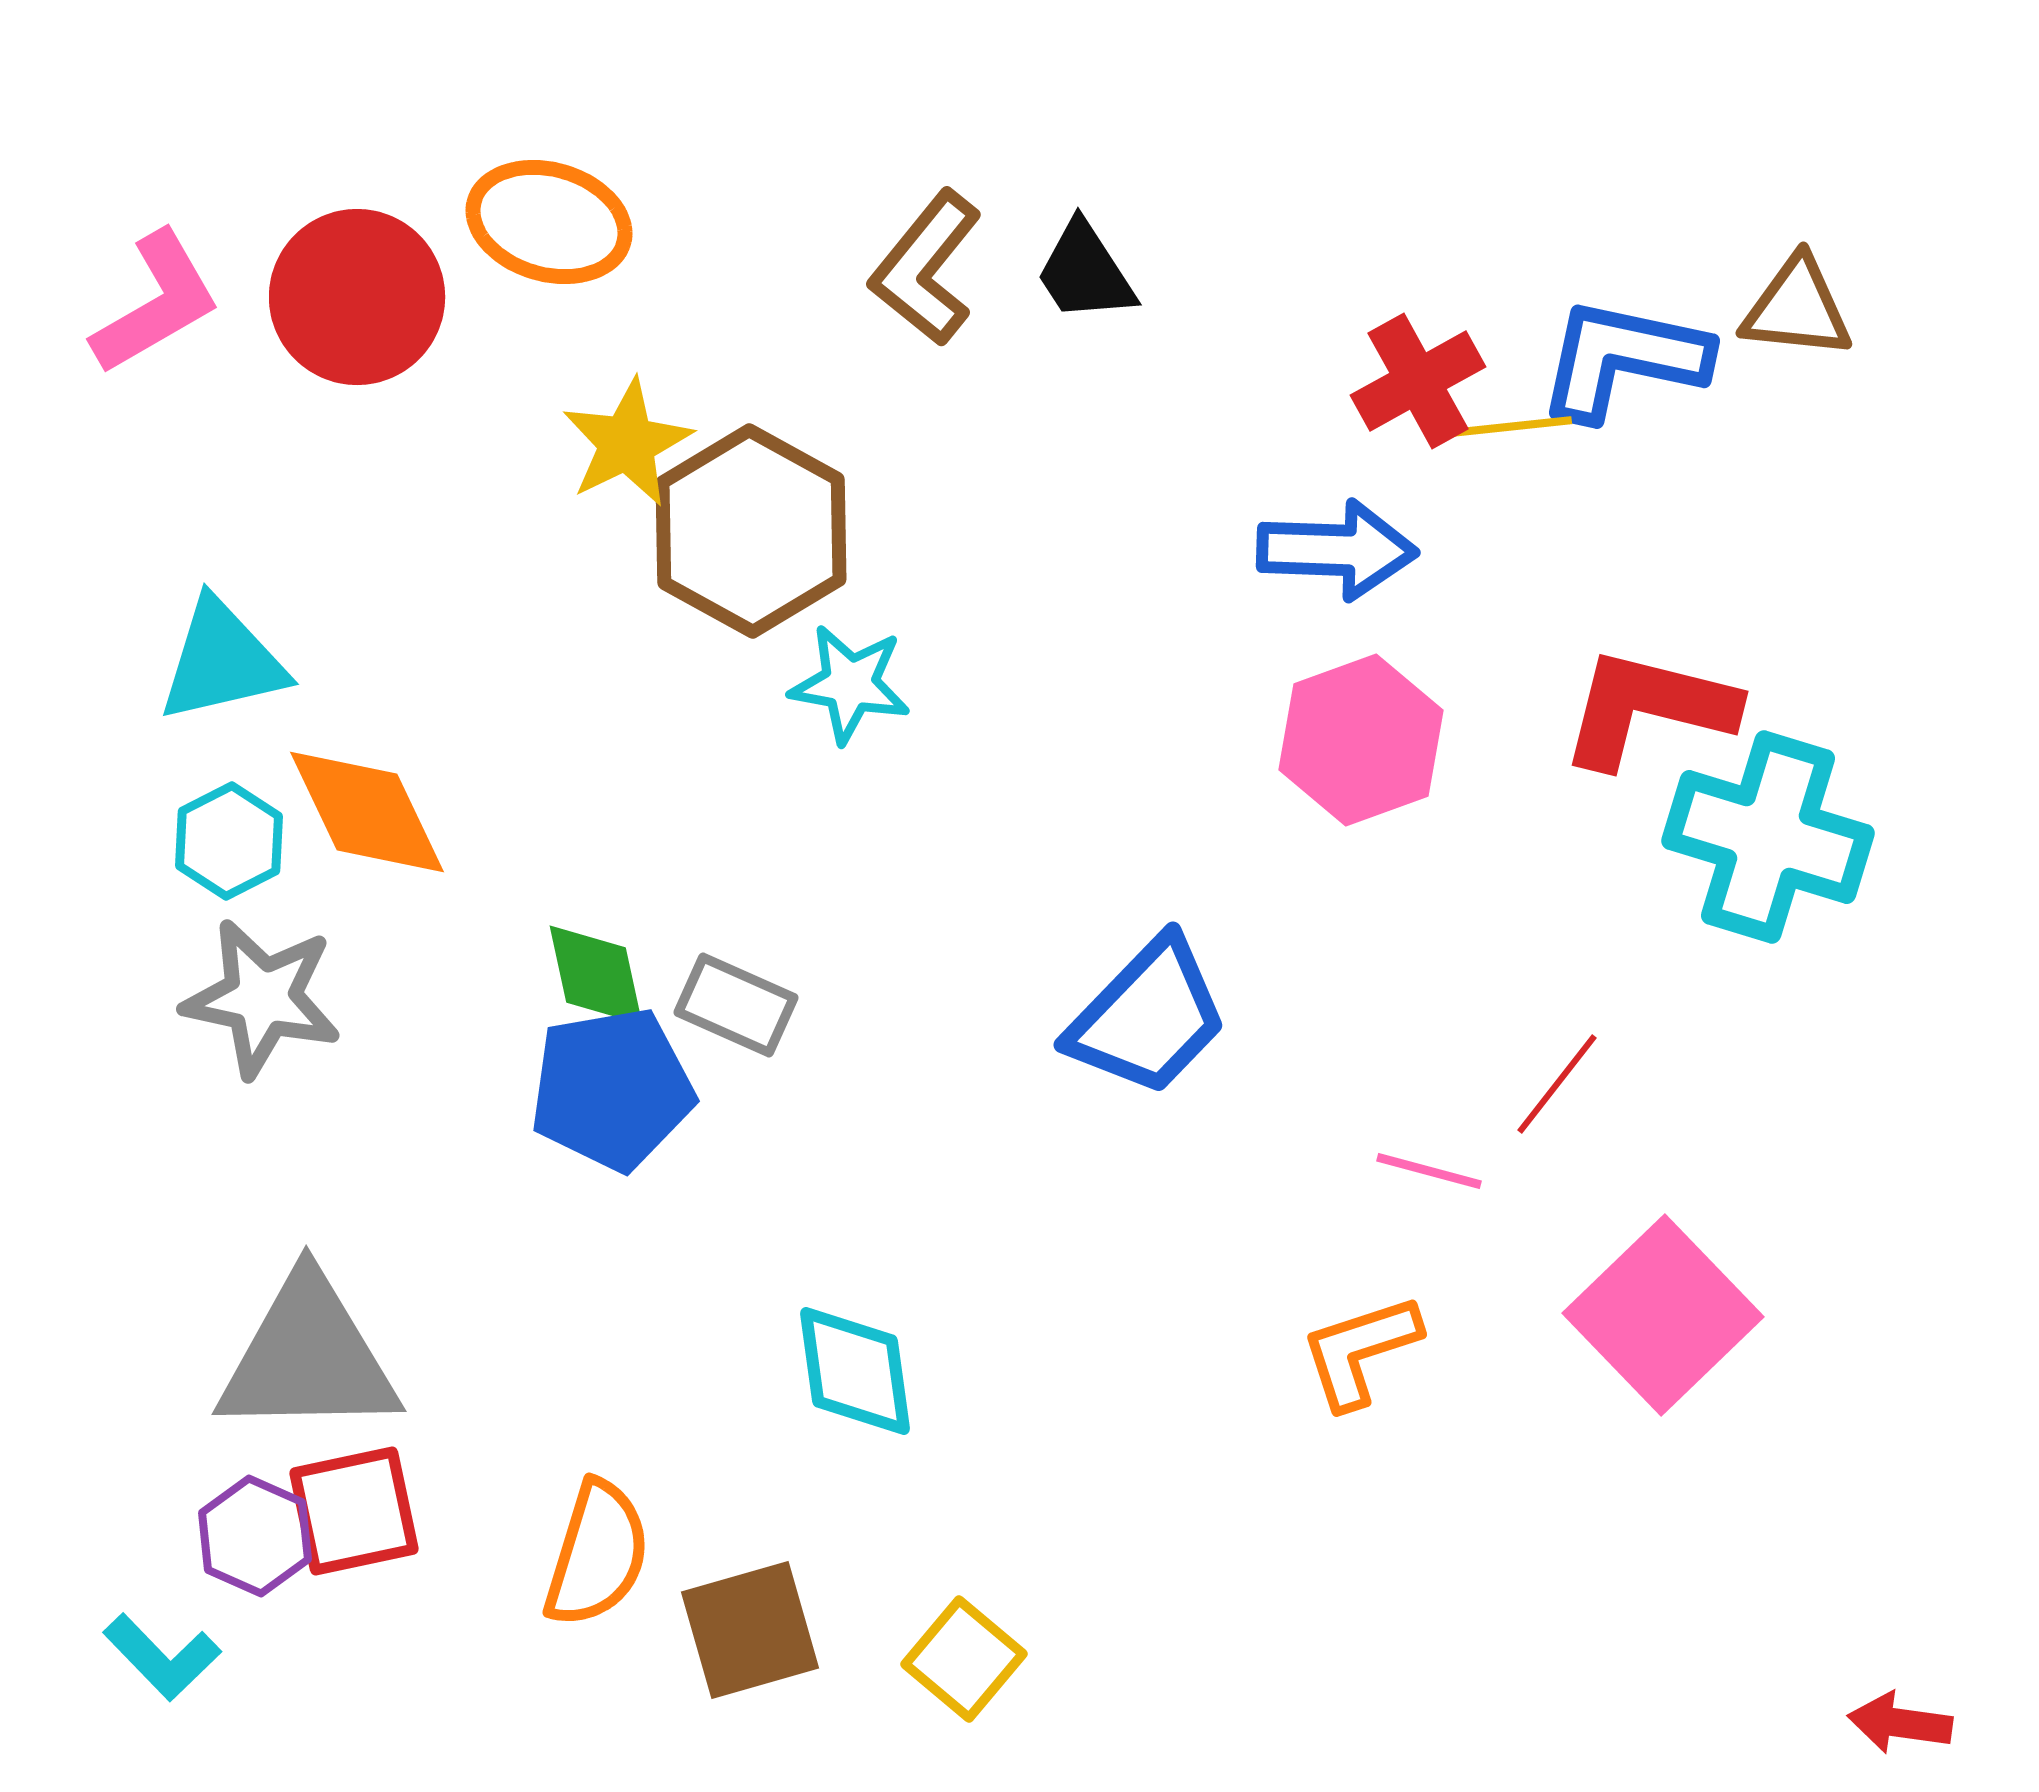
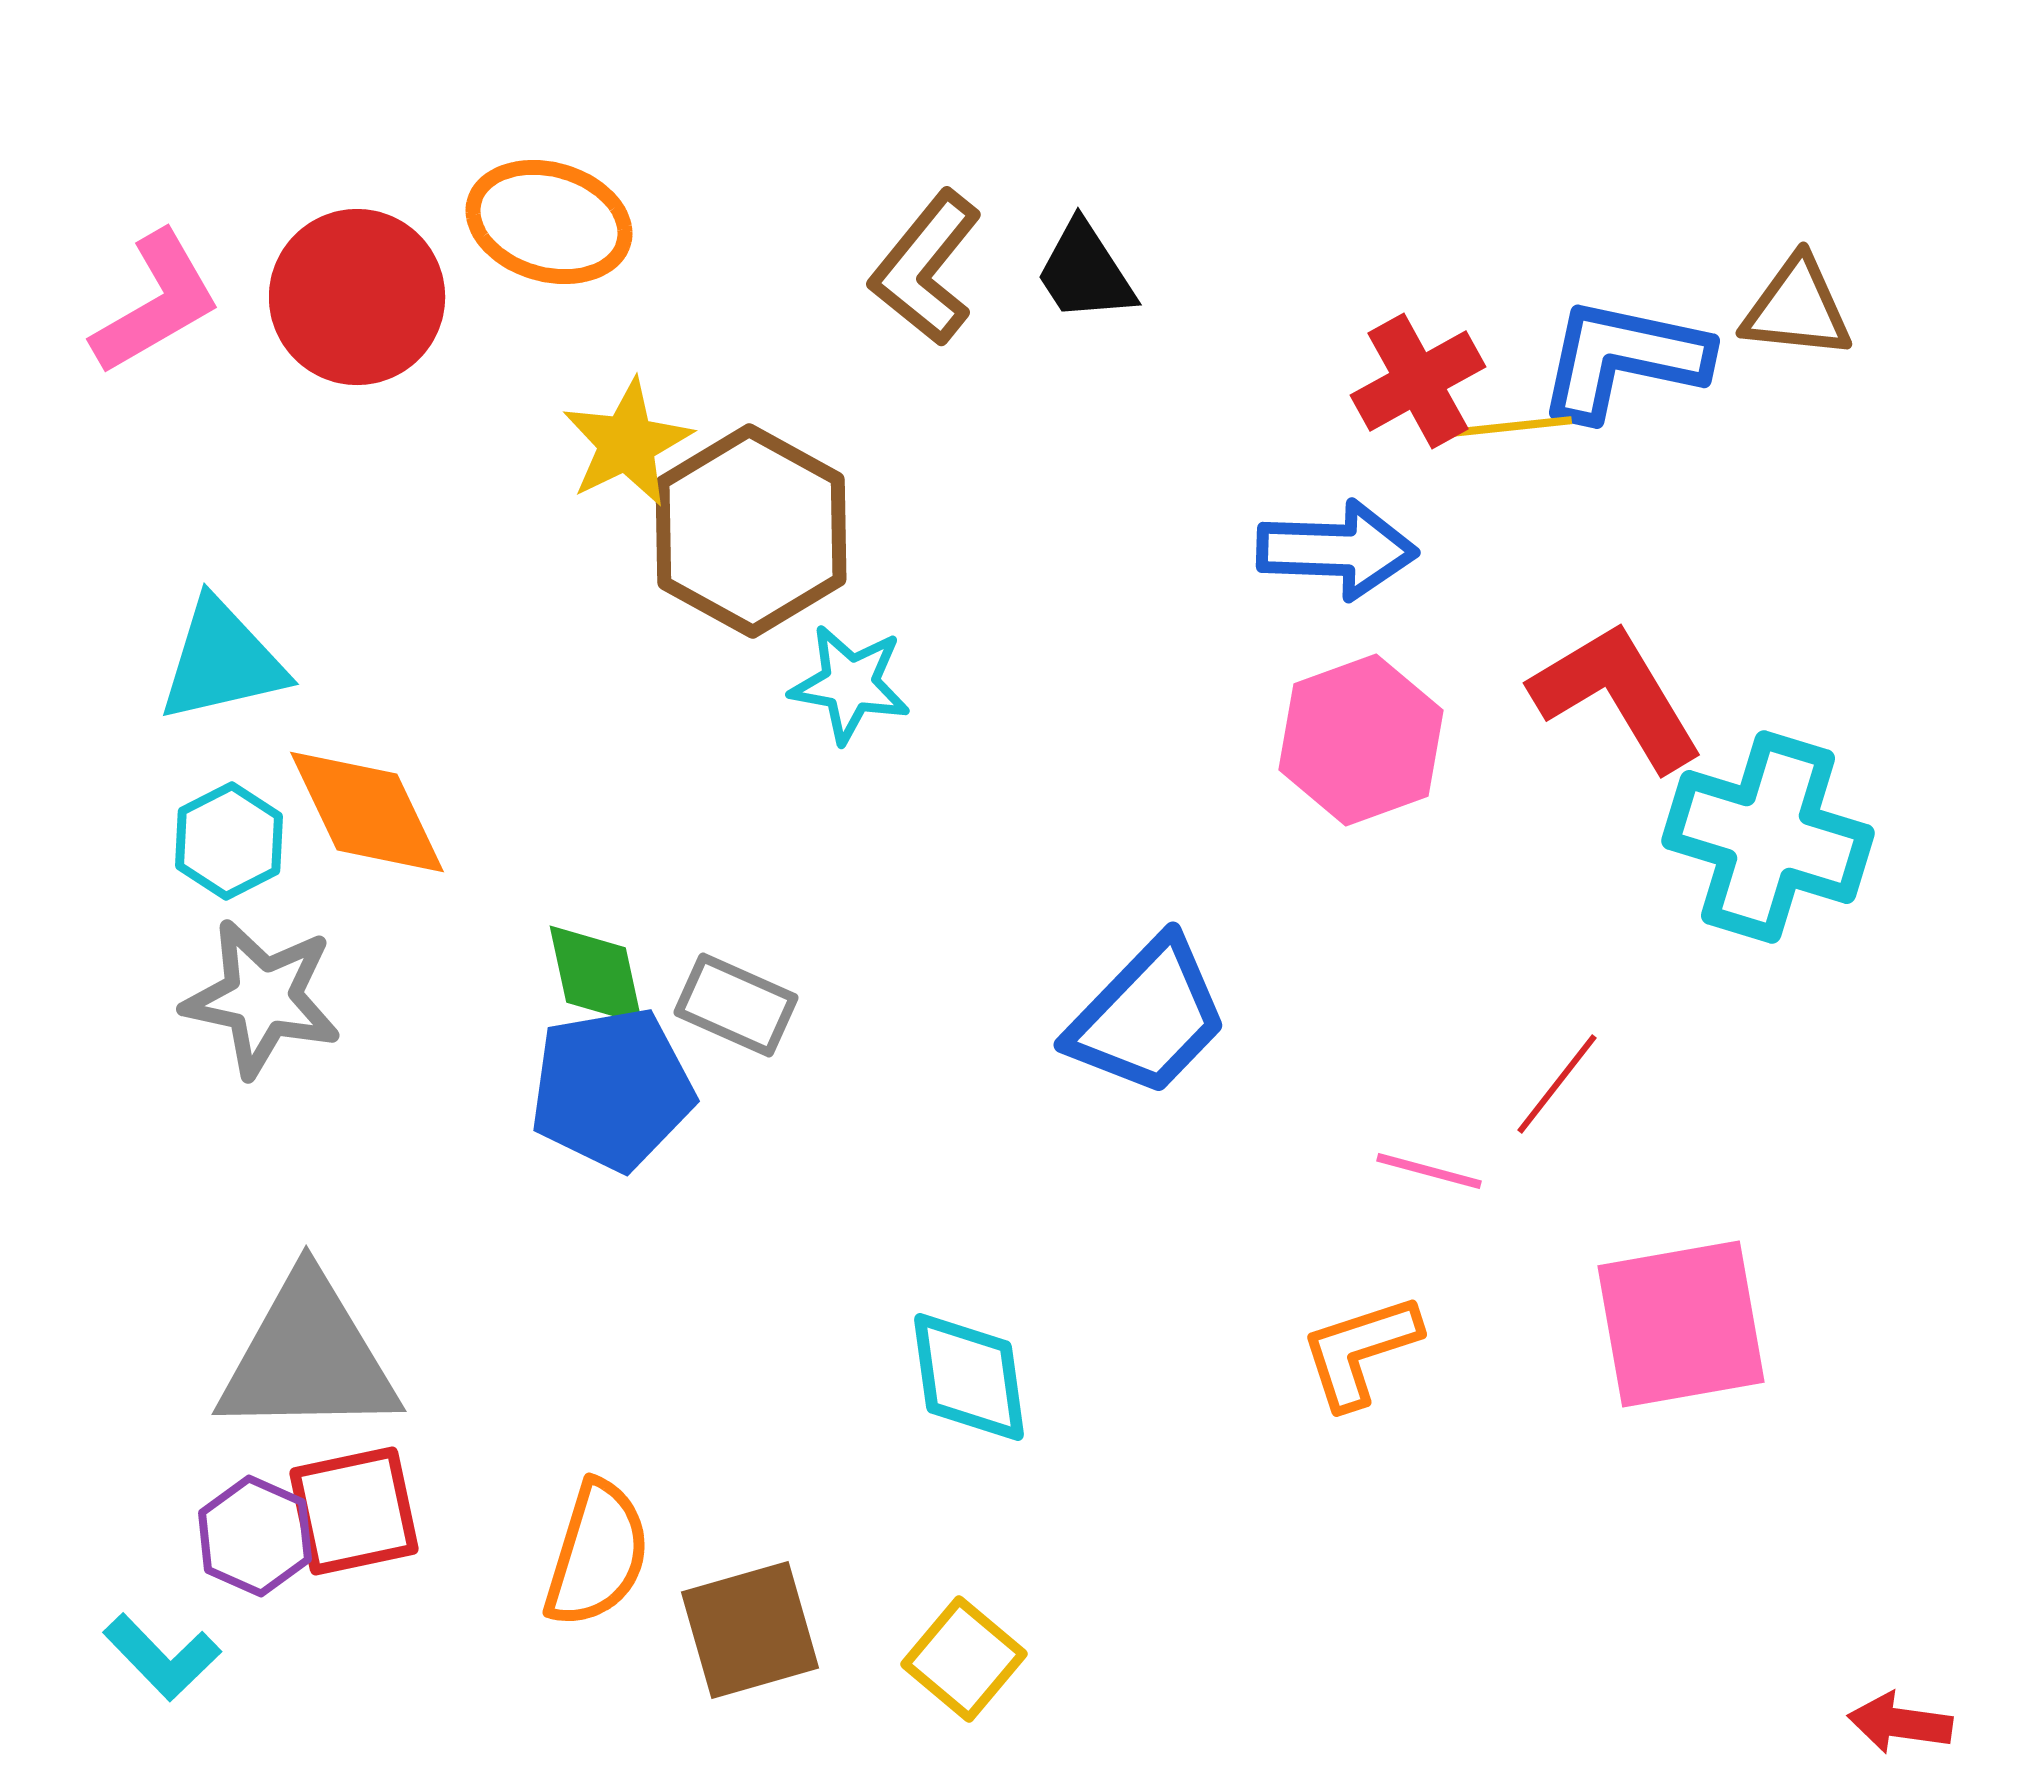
red L-shape: moved 31 px left, 12 px up; rotated 45 degrees clockwise
pink square: moved 18 px right, 9 px down; rotated 34 degrees clockwise
cyan diamond: moved 114 px right, 6 px down
